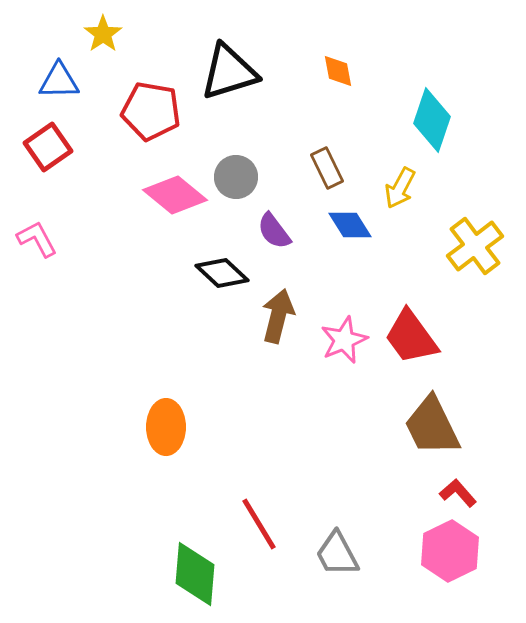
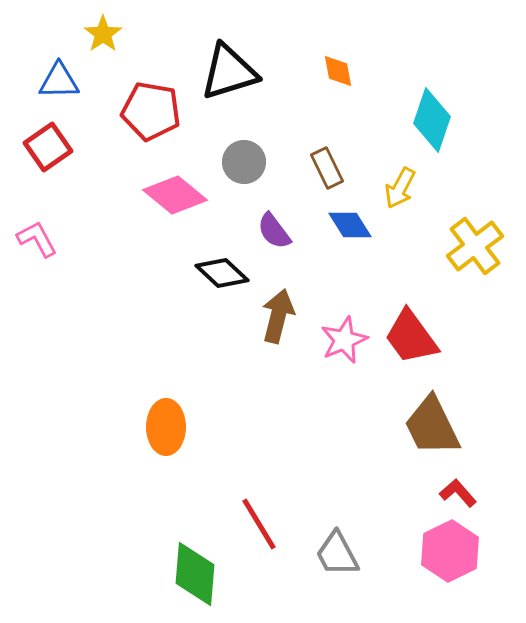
gray circle: moved 8 px right, 15 px up
